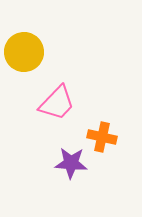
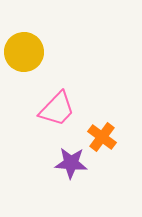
pink trapezoid: moved 6 px down
orange cross: rotated 24 degrees clockwise
